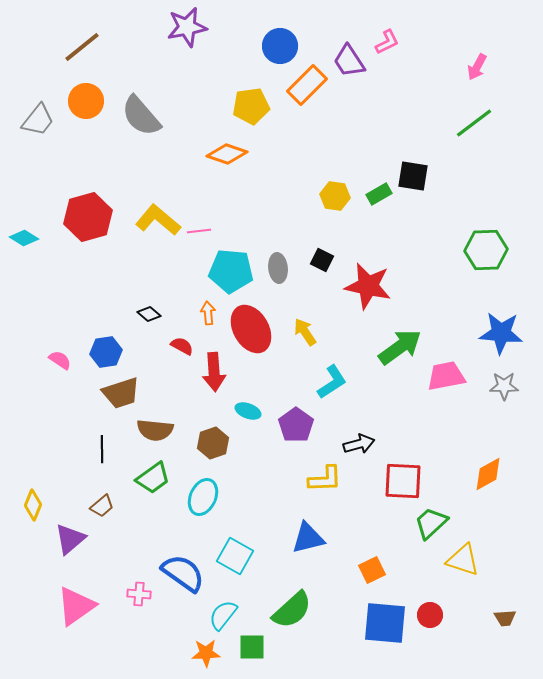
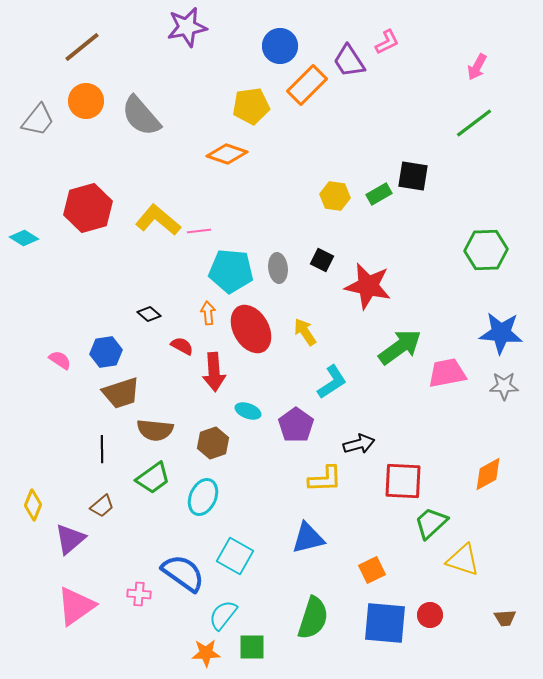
red hexagon at (88, 217): moved 9 px up
pink trapezoid at (446, 376): moved 1 px right, 3 px up
green semicircle at (292, 610): moved 21 px right, 8 px down; rotated 30 degrees counterclockwise
